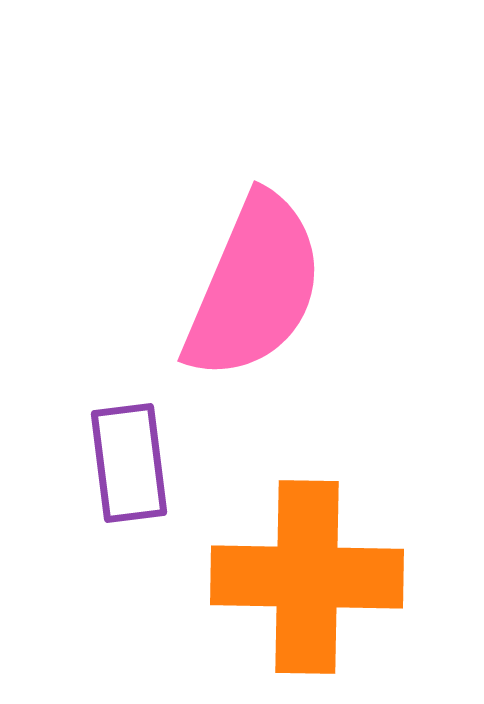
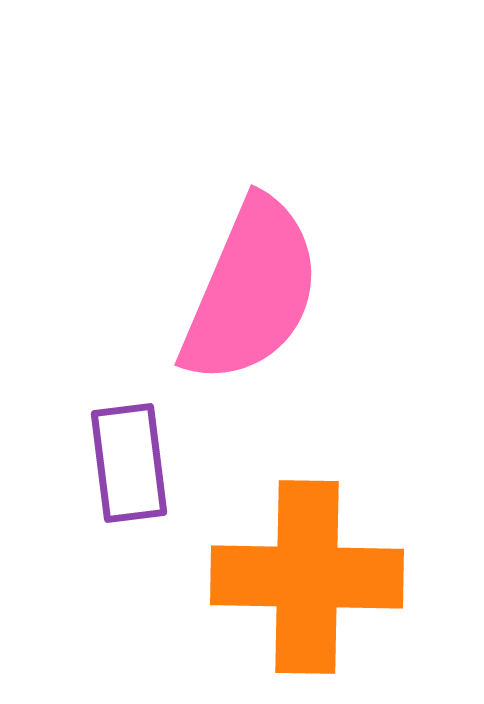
pink semicircle: moved 3 px left, 4 px down
